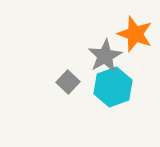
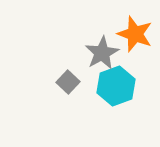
gray star: moved 3 px left, 3 px up
cyan hexagon: moved 3 px right, 1 px up
